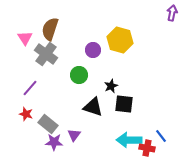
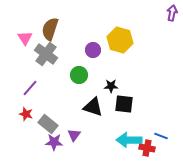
black star: rotated 24 degrees clockwise
blue line: rotated 32 degrees counterclockwise
